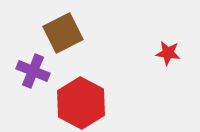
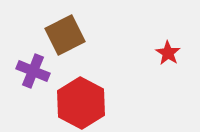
brown square: moved 2 px right, 2 px down
red star: rotated 25 degrees clockwise
